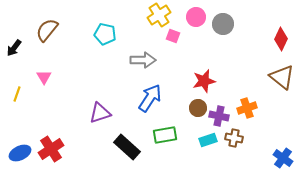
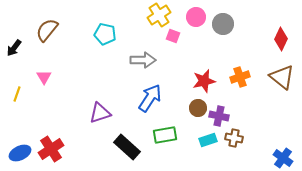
orange cross: moved 7 px left, 31 px up
